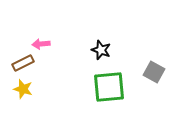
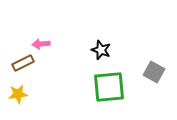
yellow star: moved 5 px left, 5 px down; rotated 24 degrees counterclockwise
